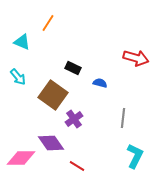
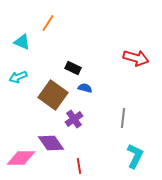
cyan arrow: rotated 108 degrees clockwise
blue semicircle: moved 15 px left, 5 px down
red line: moved 2 px right; rotated 49 degrees clockwise
